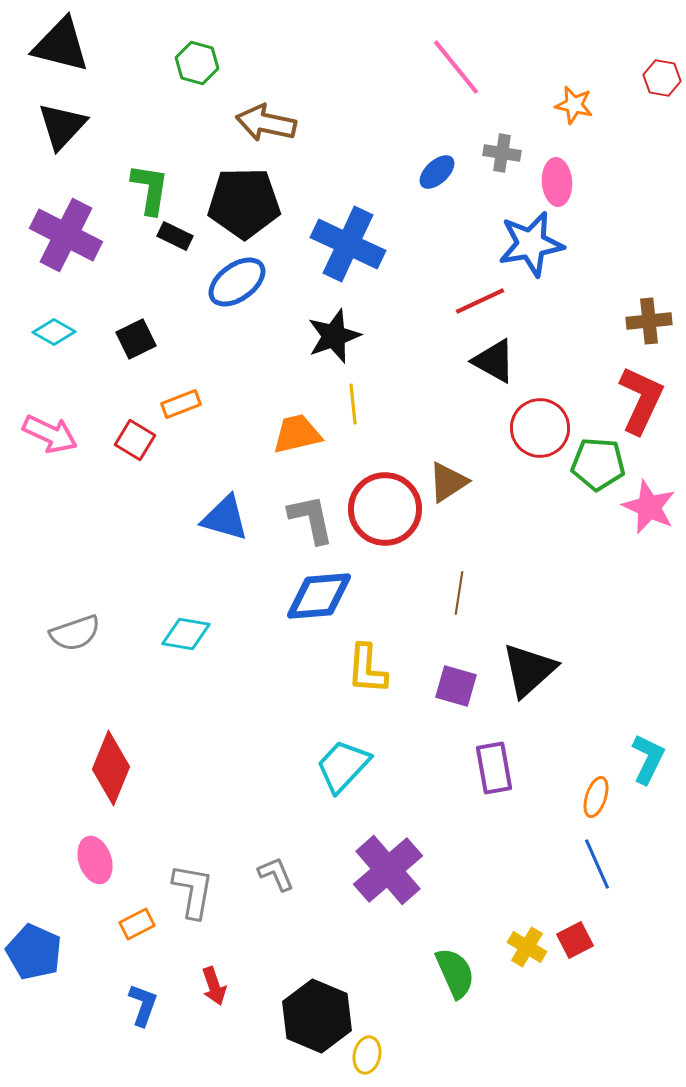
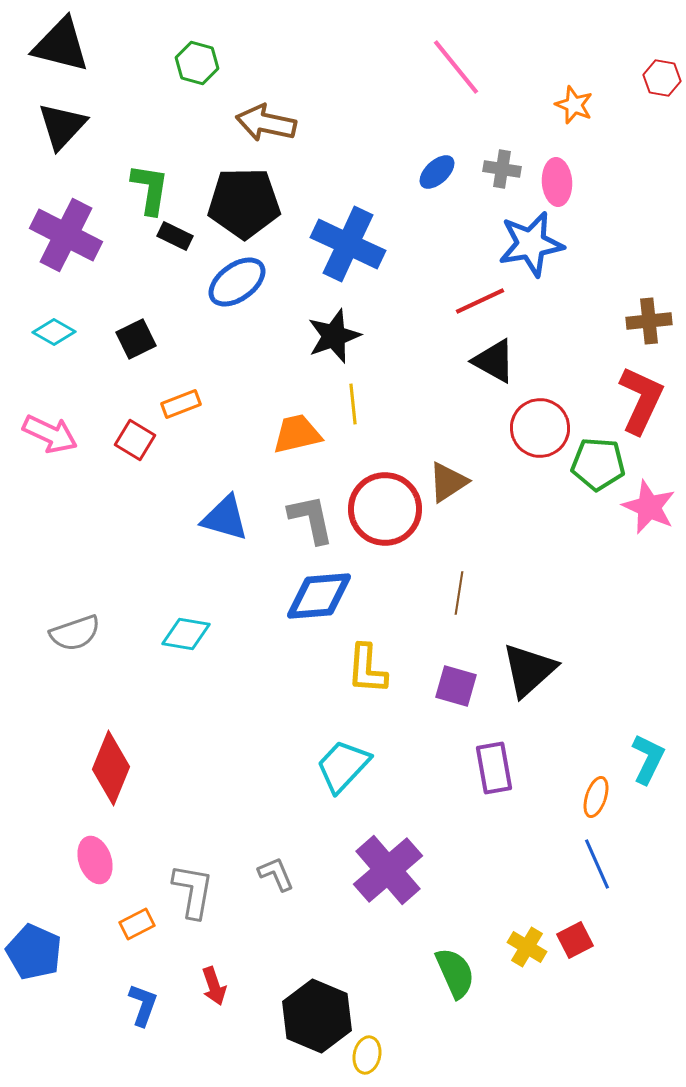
orange star at (574, 105): rotated 9 degrees clockwise
gray cross at (502, 153): moved 16 px down
